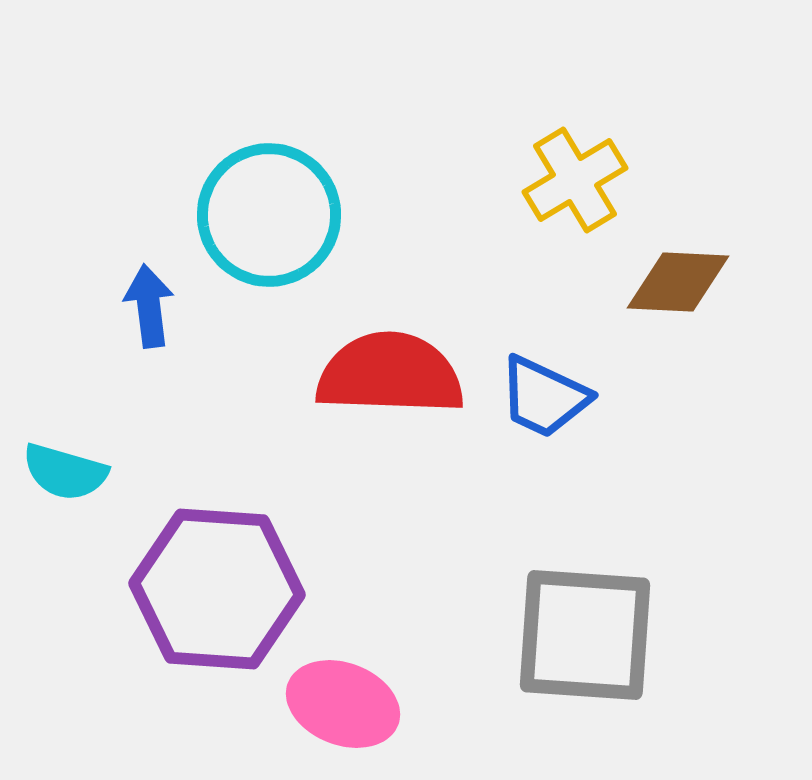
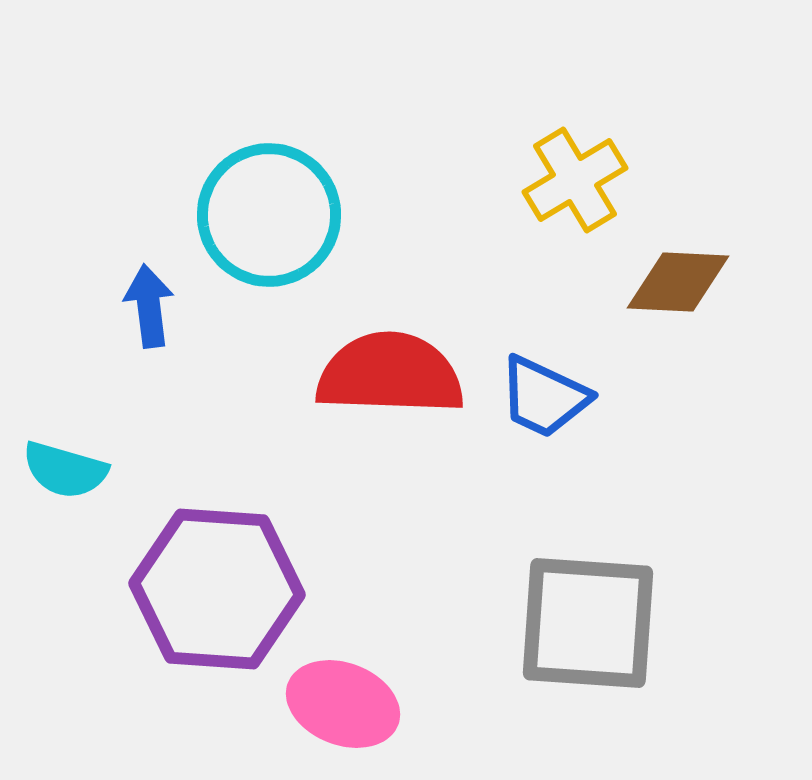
cyan semicircle: moved 2 px up
gray square: moved 3 px right, 12 px up
